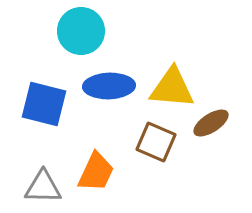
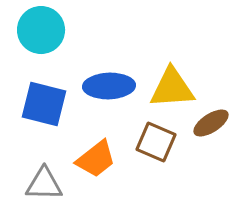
cyan circle: moved 40 px left, 1 px up
yellow triangle: rotated 9 degrees counterclockwise
orange trapezoid: moved 13 px up; rotated 27 degrees clockwise
gray triangle: moved 1 px right, 3 px up
